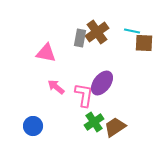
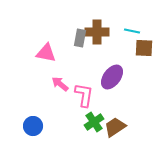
brown cross: rotated 35 degrees clockwise
brown square: moved 5 px down
purple ellipse: moved 10 px right, 6 px up
pink arrow: moved 4 px right, 3 px up
